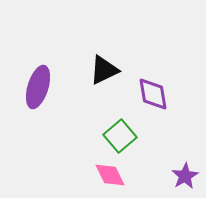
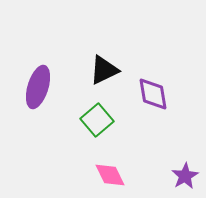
green square: moved 23 px left, 16 px up
